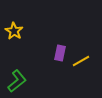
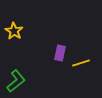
yellow line: moved 2 px down; rotated 12 degrees clockwise
green L-shape: moved 1 px left
